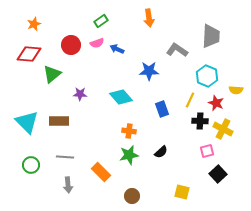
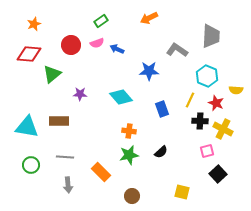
orange arrow: rotated 72 degrees clockwise
cyan triangle: moved 5 px down; rotated 35 degrees counterclockwise
